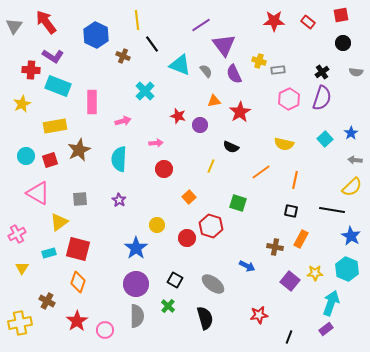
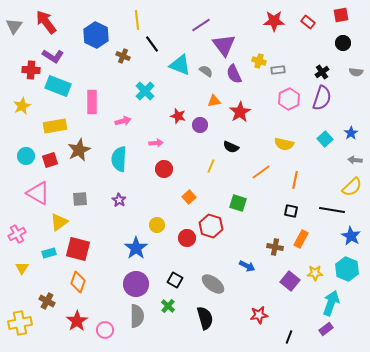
gray semicircle at (206, 71): rotated 16 degrees counterclockwise
yellow star at (22, 104): moved 2 px down
